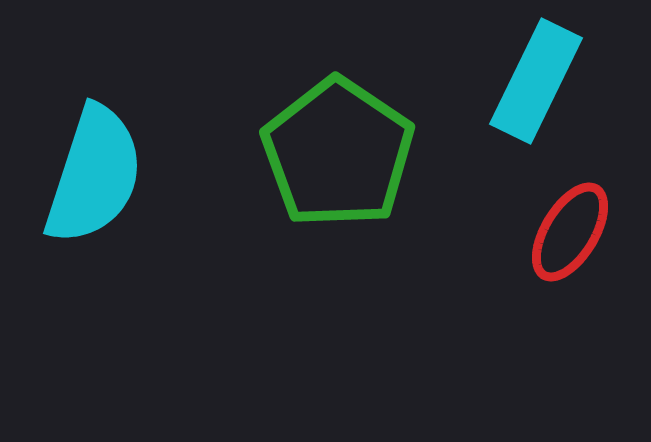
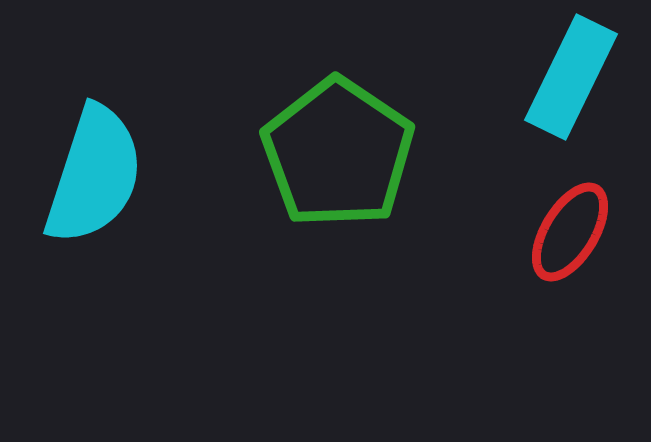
cyan rectangle: moved 35 px right, 4 px up
